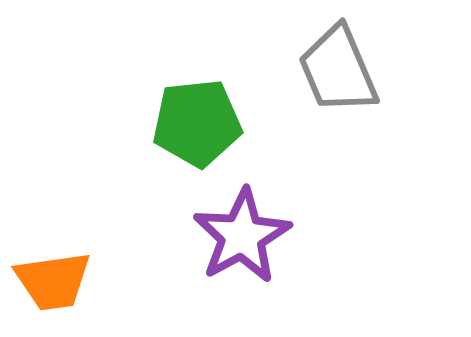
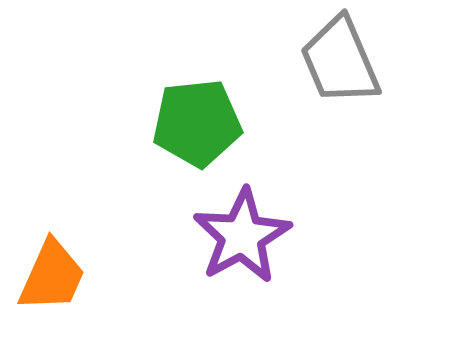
gray trapezoid: moved 2 px right, 9 px up
orange trapezoid: moved 1 px left, 5 px up; rotated 58 degrees counterclockwise
